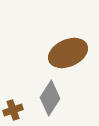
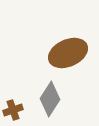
gray diamond: moved 1 px down
